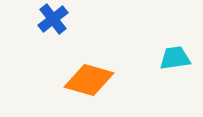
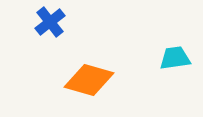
blue cross: moved 3 px left, 3 px down
